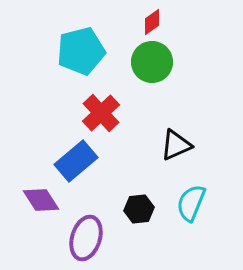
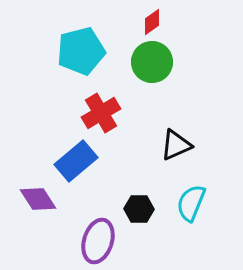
red cross: rotated 12 degrees clockwise
purple diamond: moved 3 px left, 1 px up
black hexagon: rotated 8 degrees clockwise
purple ellipse: moved 12 px right, 3 px down
